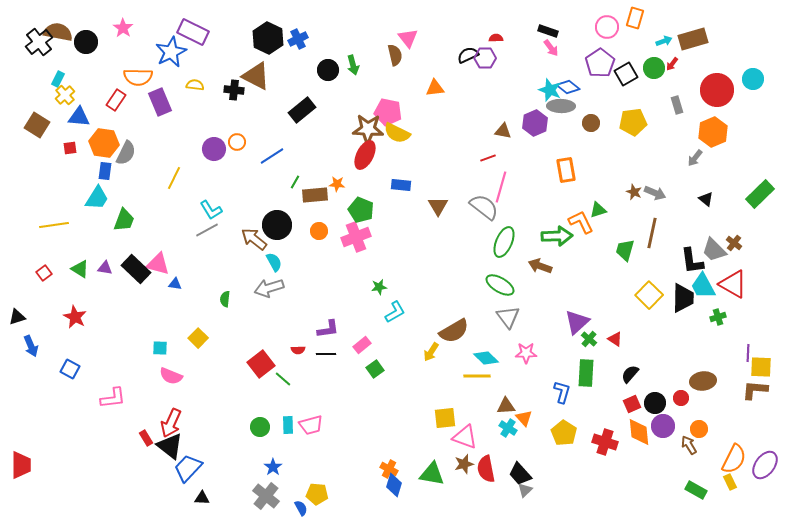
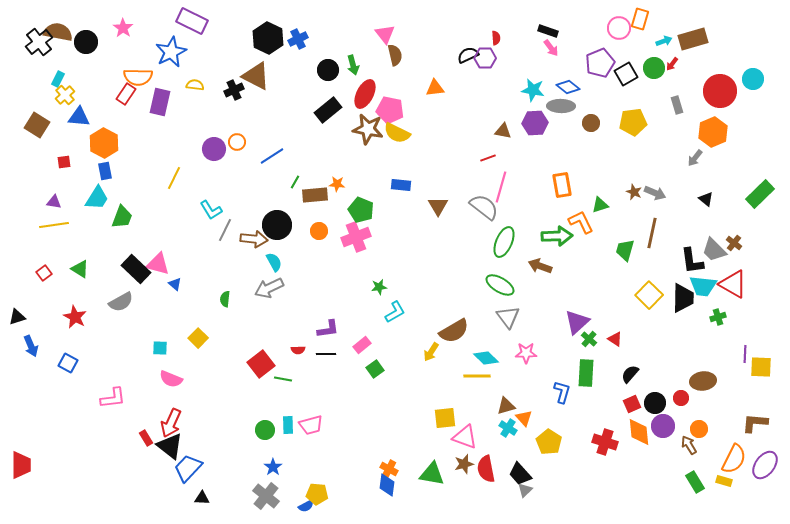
orange rectangle at (635, 18): moved 5 px right, 1 px down
pink circle at (607, 27): moved 12 px right, 1 px down
purple rectangle at (193, 32): moved 1 px left, 11 px up
pink triangle at (408, 38): moved 23 px left, 4 px up
red semicircle at (496, 38): rotated 88 degrees clockwise
purple pentagon at (600, 63): rotated 12 degrees clockwise
black cross at (234, 90): rotated 30 degrees counterclockwise
cyan star at (550, 90): moved 17 px left; rotated 10 degrees counterclockwise
red circle at (717, 90): moved 3 px right, 1 px down
red rectangle at (116, 100): moved 10 px right, 6 px up
purple rectangle at (160, 102): rotated 36 degrees clockwise
black rectangle at (302, 110): moved 26 px right
pink pentagon at (388, 112): moved 2 px right, 2 px up
purple hexagon at (535, 123): rotated 20 degrees clockwise
brown star at (368, 129): rotated 8 degrees clockwise
orange hexagon at (104, 143): rotated 20 degrees clockwise
red square at (70, 148): moved 6 px left, 14 px down
gray semicircle at (126, 153): moved 5 px left, 149 px down; rotated 35 degrees clockwise
red ellipse at (365, 155): moved 61 px up
orange rectangle at (566, 170): moved 4 px left, 15 px down
blue rectangle at (105, 171): rotated 18 degrees counterclockwise
green triangle at (598, 210): moved 2 px right, 5 px up
green trapezoid at (124, 220): moved 2 px left, 3 px up
gray line at (207, 230): moved 18 px right; rotated 35 degrees counterclockwise
brown arrow at (254, 239): rotated 148 degrees clockwise
purple triangle at (105, 268): moved 51 px left, 66 px up
blue triangle at (175, 284): rotated 32 degrees clockwise
cyan trapezoid at (703, 286): rotated 56 degrees counterclockwise
gray arrow at (269, 288): rotated 8 degrees counterclockwise
purple line at (748, 353): moved 3 px left, 1 px down
blue square at (70, 369): moved 2 px left, 6 px up
pink semicircle at (171, 376): moved 3 px down
green line at (283, 379): rotated 30 degrees counterclockwise
brown L-shape at (755, 390): moved 33 px down
brown triangle at (506, 406): rotated 12 degrees counterclockwise
green circle at (260, 427): moved 5 px right, 3 px down
yellow pentagon at (564, 433): moved 15 px left, 9 px down
yellow rectangle at (730, 482): moved 6 px left, 1 px up; rotated 49 degrees counterclockwise
blue diamond at (394, 485): moved 7 px left; rotated 10 degrees counterclockwise
green rectangle at (696, 490): moved 1 px left, 8 px up; rotated 30 degrees clockwise
blue semicircle at (301, 508): moved 5 px right, 2 px up; rotated 91 degrees clockwise
